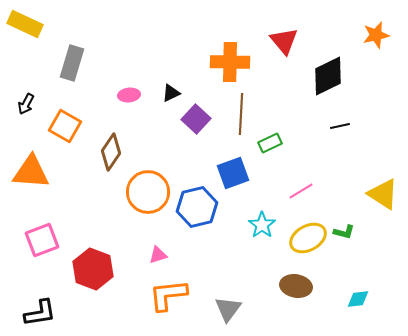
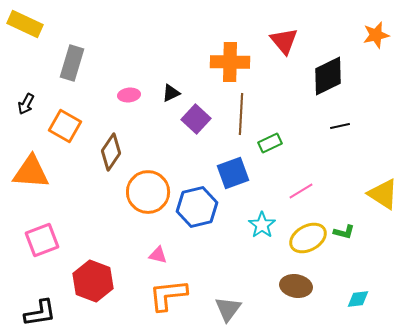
pink triangle: rotated 30 degrees clockwise
red hexagon: moved 12 px down
